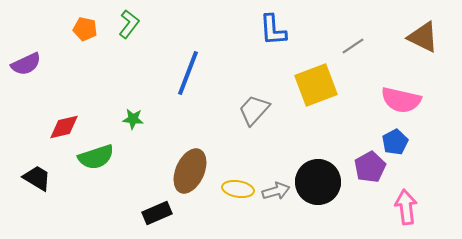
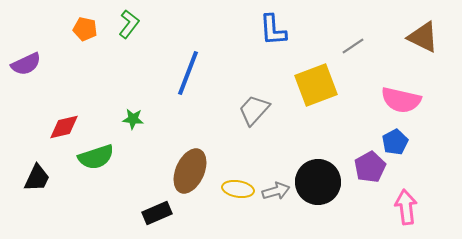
black trapezoid: rotated 84 degrees clockwise
